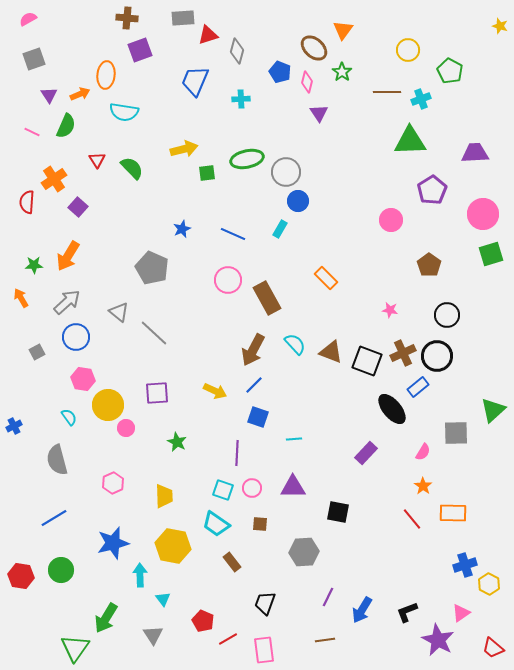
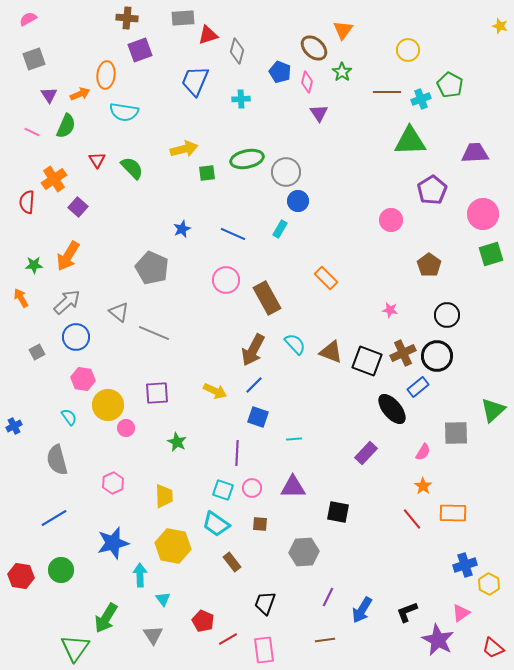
green pentagon at (450, 71): moved 14 px down
pink circle at (228, 280): moved 2 px left
gray line at (154, 333): rotated 20 degrees counterclockwise
